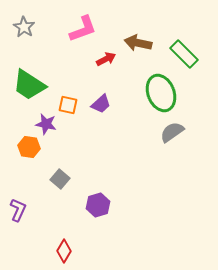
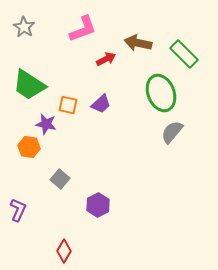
gray semicircle: rotated 15 degrees counterclockwise
purple hexagon: rotated 10 degrees counterclockwise
